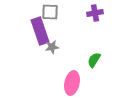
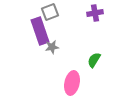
gray square: rotated 24 degrees counterclockwise
